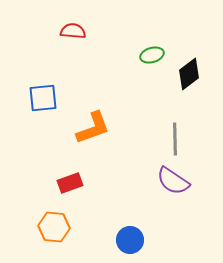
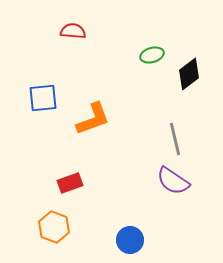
orange L-shape: moved 9 px up
gray line: rotated 12 degrees counterclockwise
orange hexagon: rotated 16 degrees clockwise
